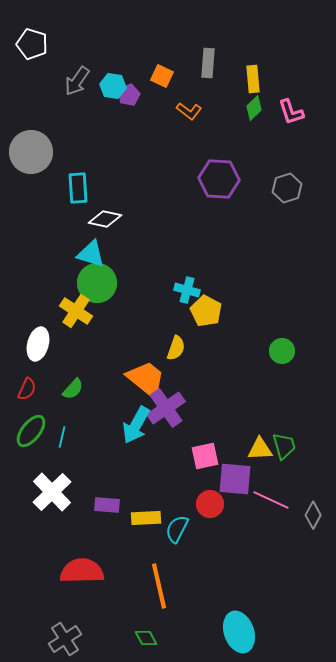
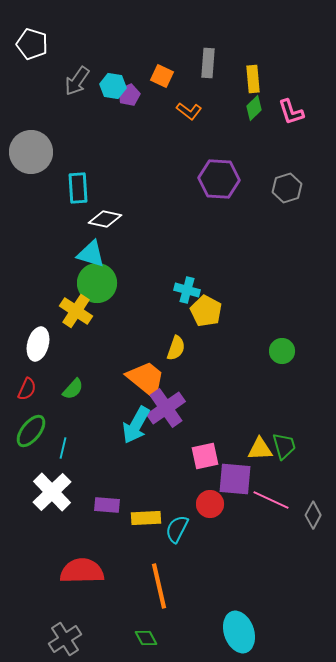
cyan line at (62, 437): moved 1 px right, 11 px down
